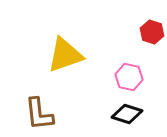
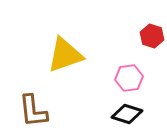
red hexagon: moved 4 px down
pink hexagon: moved 1 px down; rotated 20 degrees counterclockwise
brown L-shape: moved 6 px left, 3 px up
